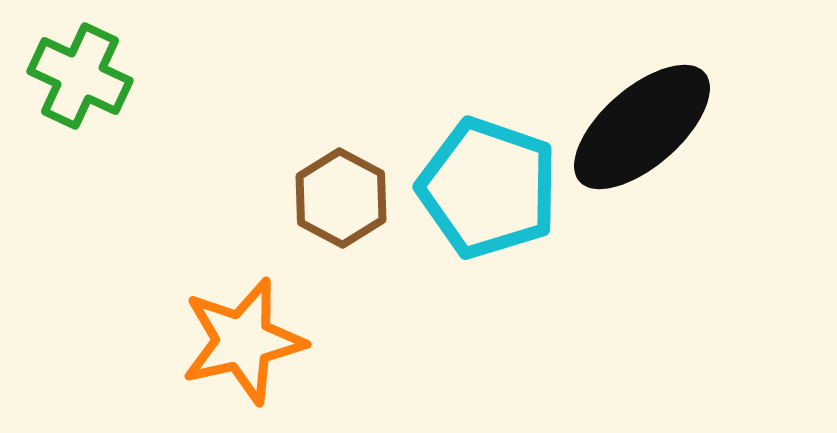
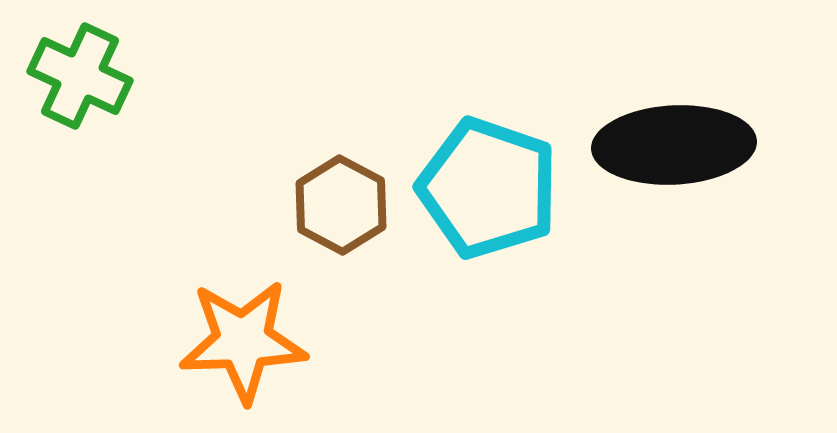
black ellipse: moved 32 px right, 18 px down; rotated 38 degrees clockwise
brown hexagon: moved 7 px down
orange star: rotated 11 degrees clockwise
